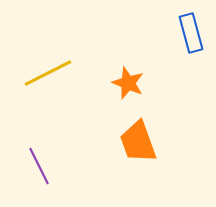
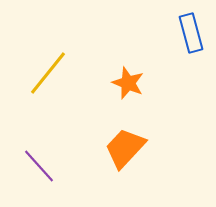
yellow line: rotated 24 degrees counterclockwise
orange trapezoid: moved 13 px left, 6 px down; rotated 63 degrees clockwise
purple line: rotated 15 degrees counterclockwise
